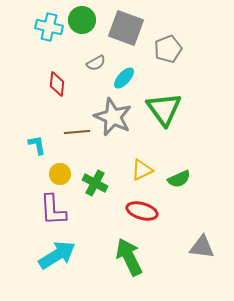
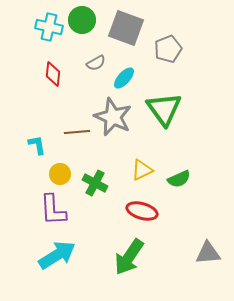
red diamond: moved 4 px left, 10 px up
gray triangle: moved 6 px right, 6 px down; rotated 12 degrees counterclockwise
green arrow: rotated 120 degrees counterclockwise
